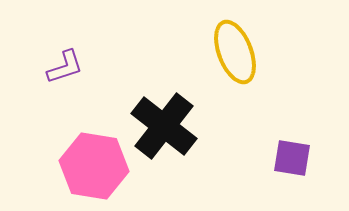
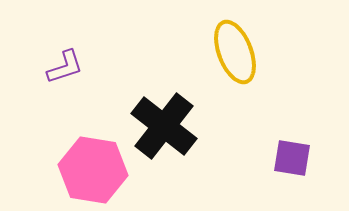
pink hexagon: moved 1 px left, 4 px down
